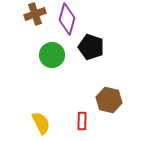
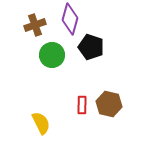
brown cross: moved 11 px down
purple diamond: moved 3 px right
brown hexagon: moved 4 px down
red rectangle: moved 16 px up
